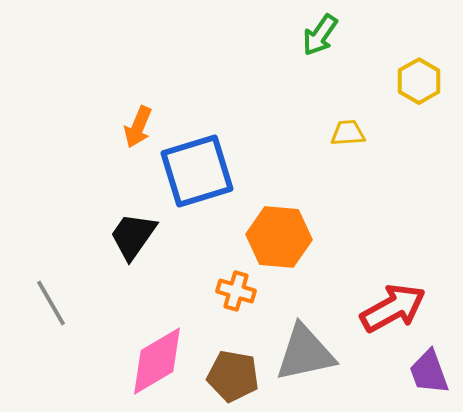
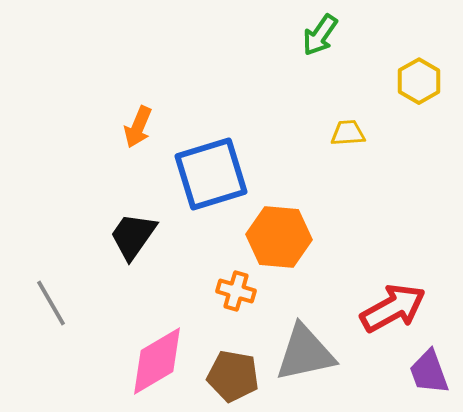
blue square: moved 14 px right, 3 px down
